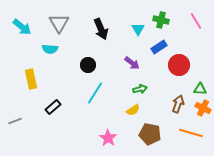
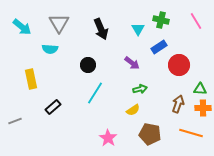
orange cross: rotated 28 degrees counterclockwise
